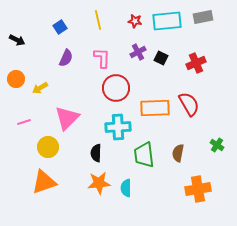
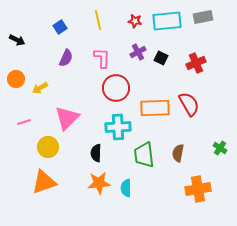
green cross: moved 3 px right, 3 px down
